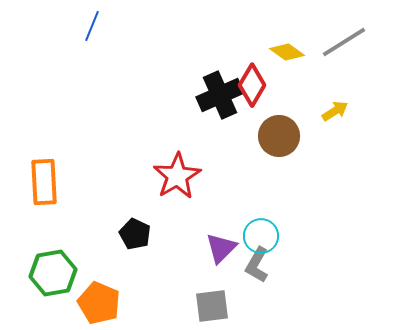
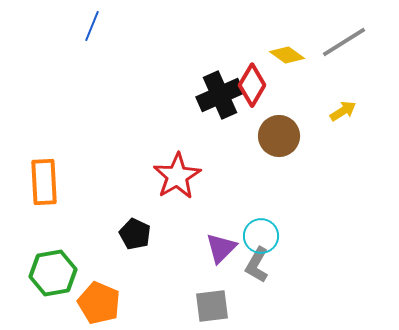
yellow diamond: moved 3 px down
yellow arrow: moved 8 px right
